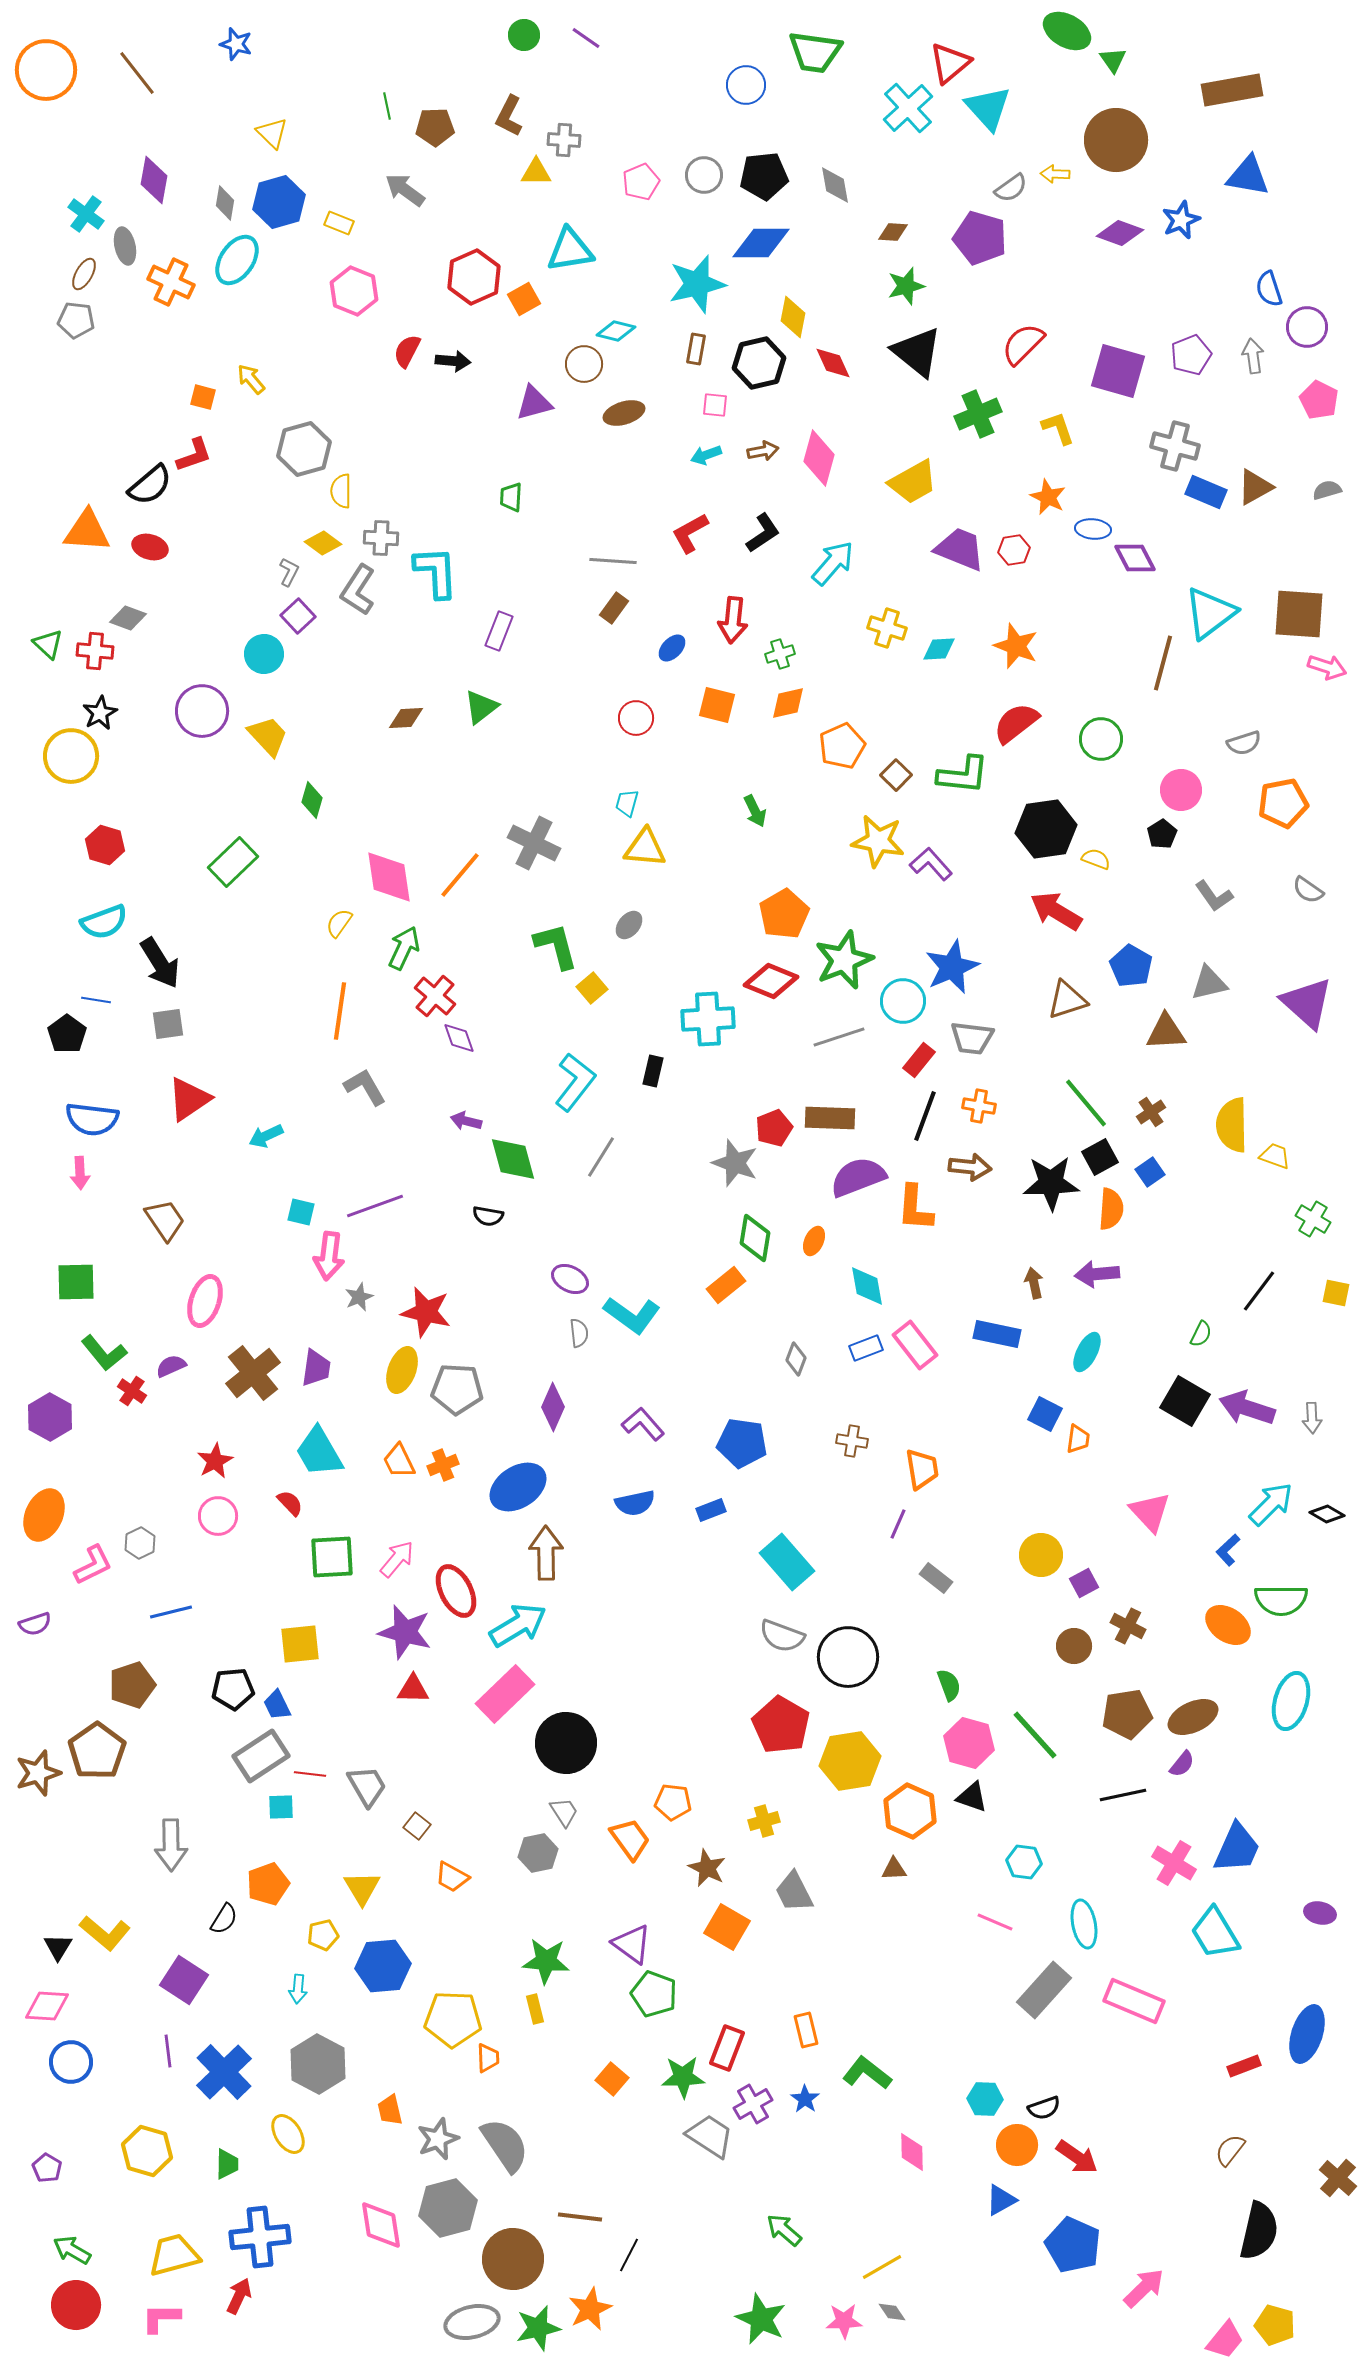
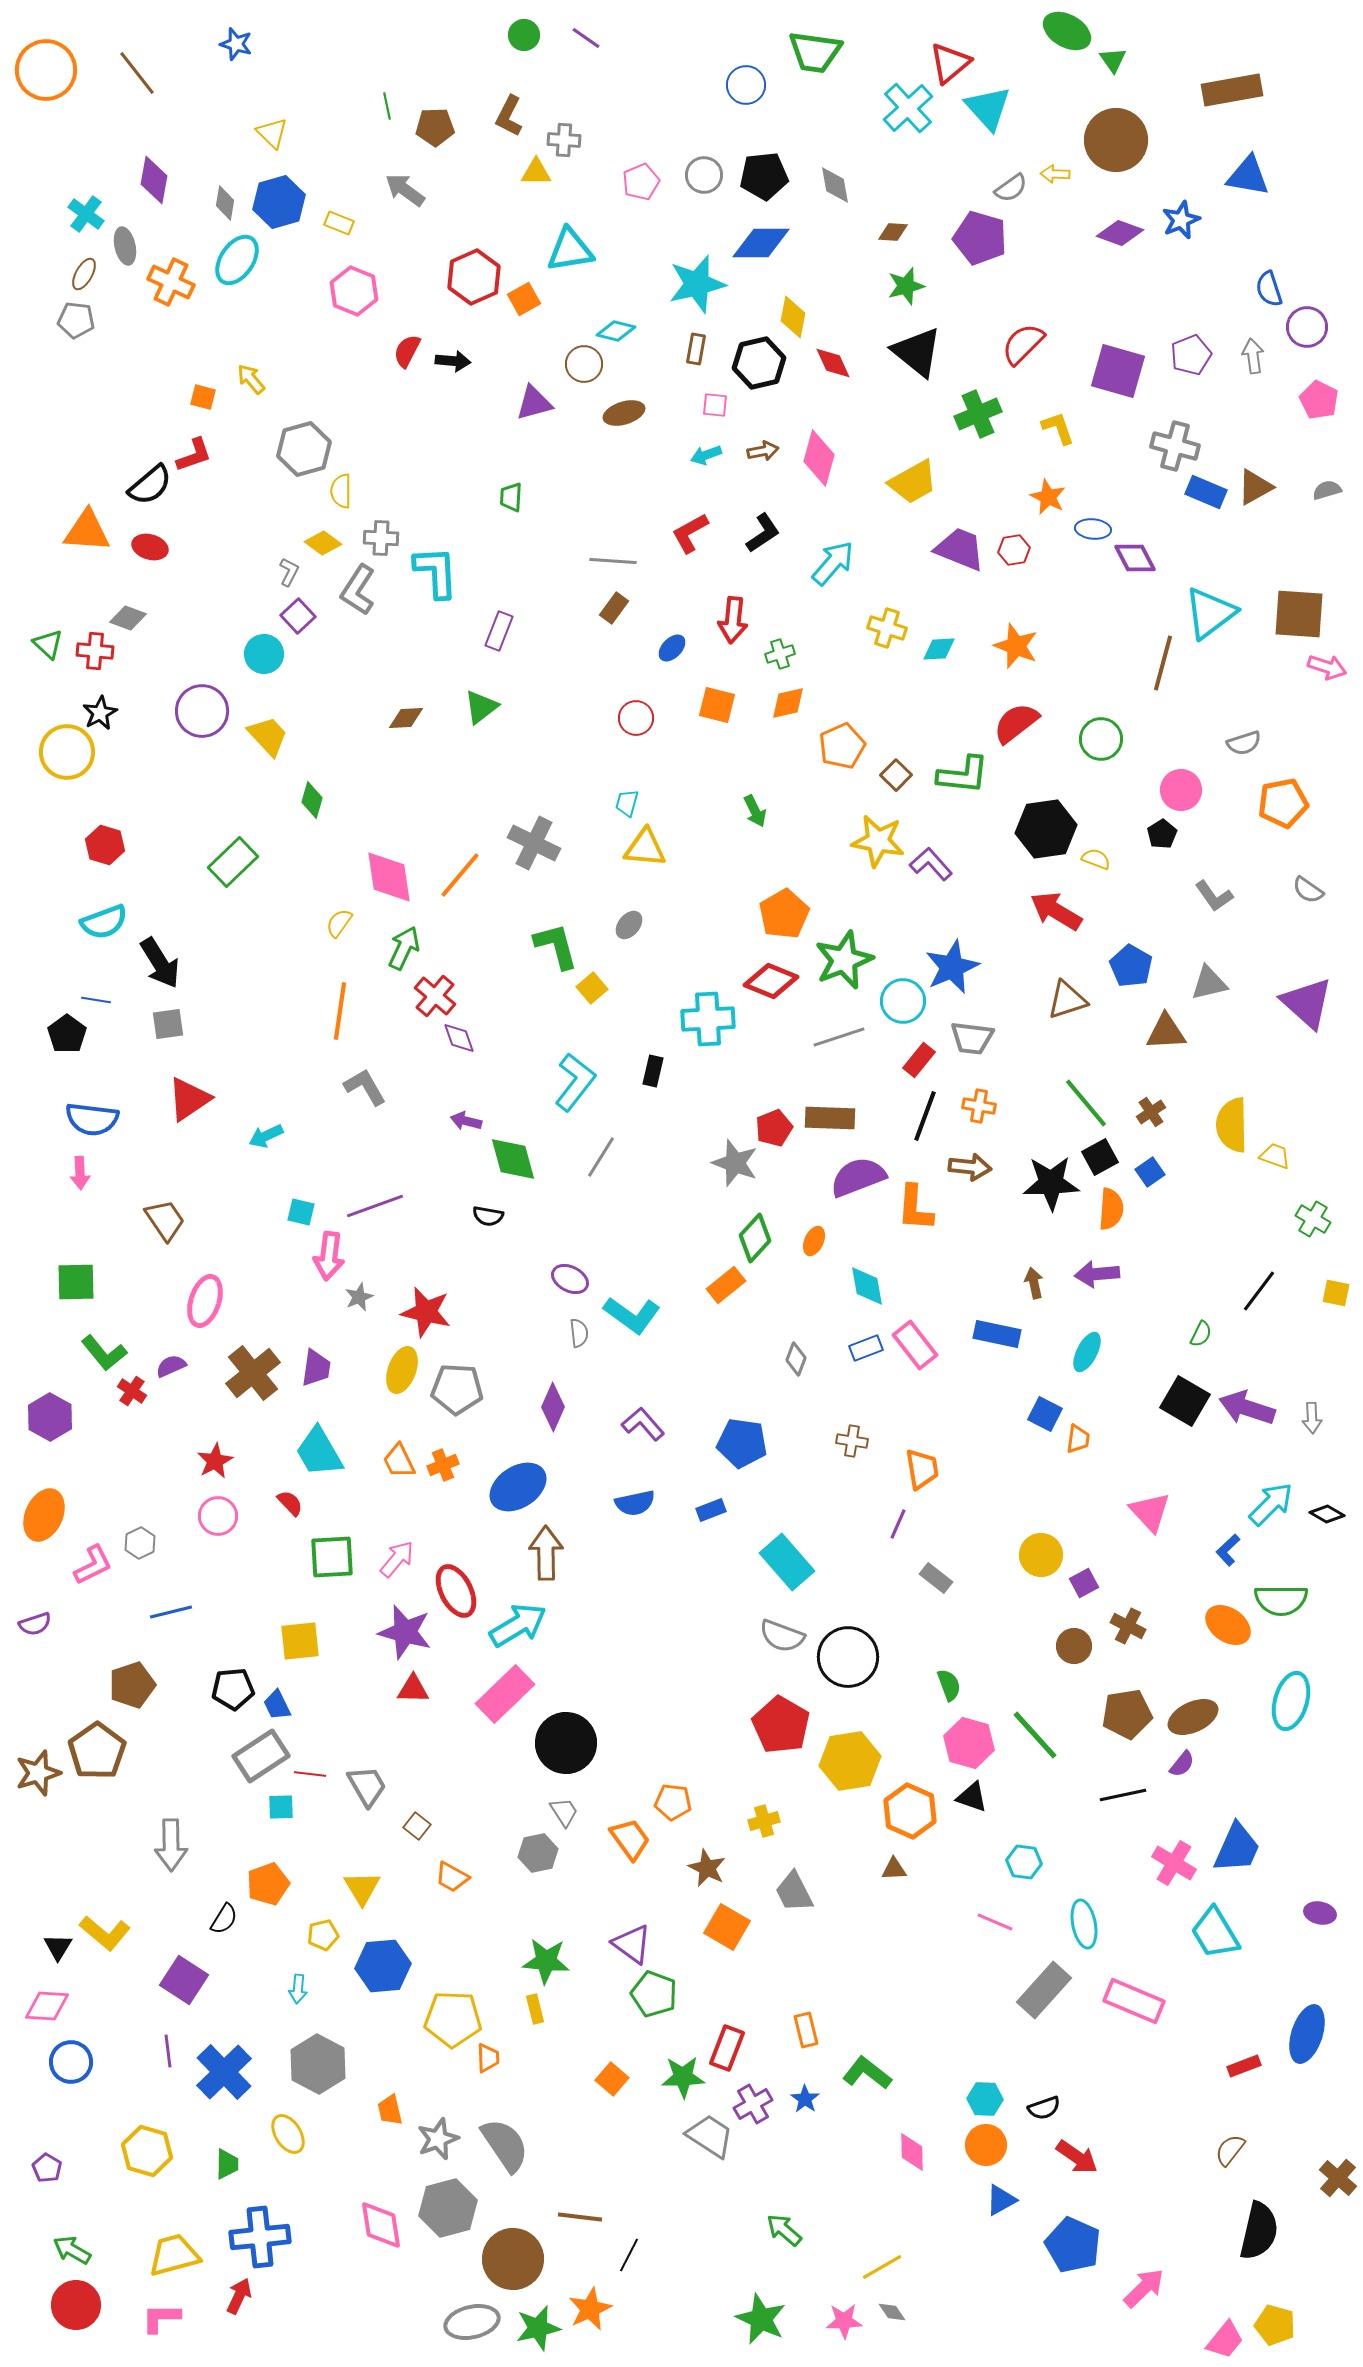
yellow circle at (71, 756): moved 4 px left, 4 px up
green diamond at (755, 1238): rotated 33 degrees clockwise
yellow square at (300, 1644): moved 3 px up
orange circle at (1017, 2145): moved 31 px left
